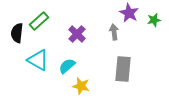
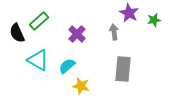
black semicircle: rotated 30 degrees counterclockwise
